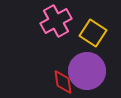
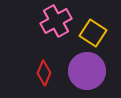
red diamond: moved 19 px left, 9 px up; rotated 30 degrees clockwise
